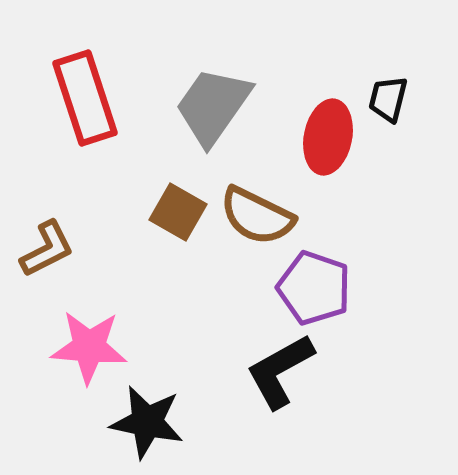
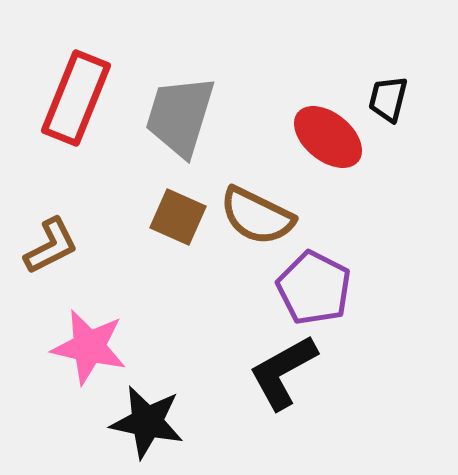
red rectangle: moved 9 px left; rotated 40 degrees clockwise
gray trapezoid: moved 33 px left, 10 px down; rotated 18 degrees counterclockwise
red ellipse: rotated 62 degrees counterclockwise
brown square: moved 5 px down; rotated 6 degrees counterclockwise
brown L-shape: moved 4 px right, 3 px up
purple pentagon: rotated 8 degrees clockwise
pink star: rotated 8 degrees clockwise
black L-shape: moved 3 px right, 1 px down
